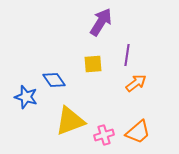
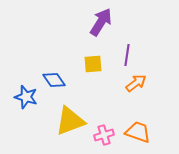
orange trapezoid: rotated 120 degrees counterclockwise
